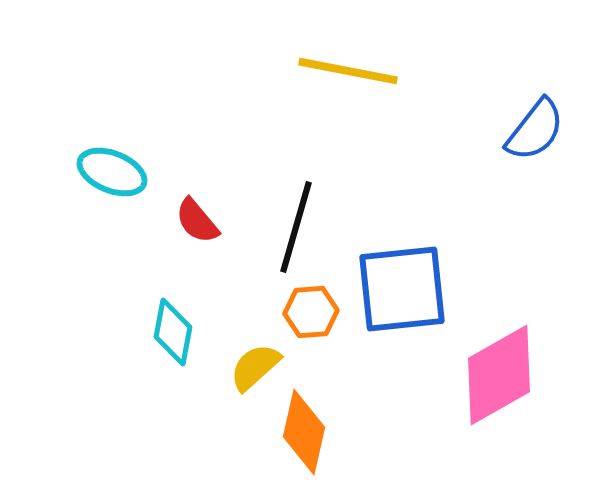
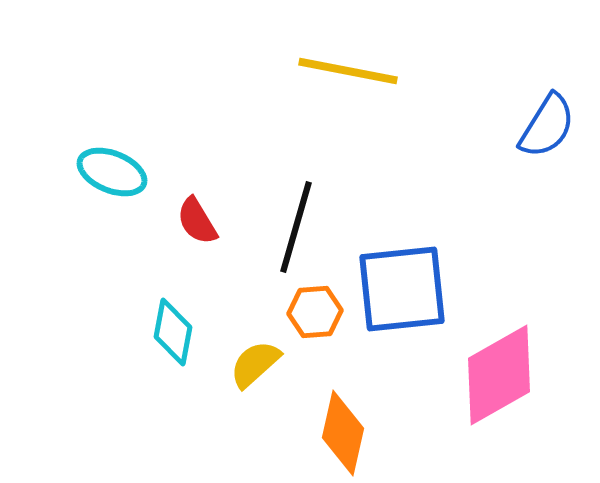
blue semicircle: moved 12 px right, 4 px up; rotated 6 degrees counterclockwise
red semicircle: rotated 9 degrees clockwise
orange hexagon: moved 4 px right
yellow semicircle: moved 3 px up
orange diamond: moved 39 px right, 1 px down
